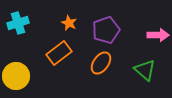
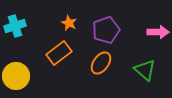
cyan cross: moved 3 px left, 3 px down
pink arrow: moved 3 px up
